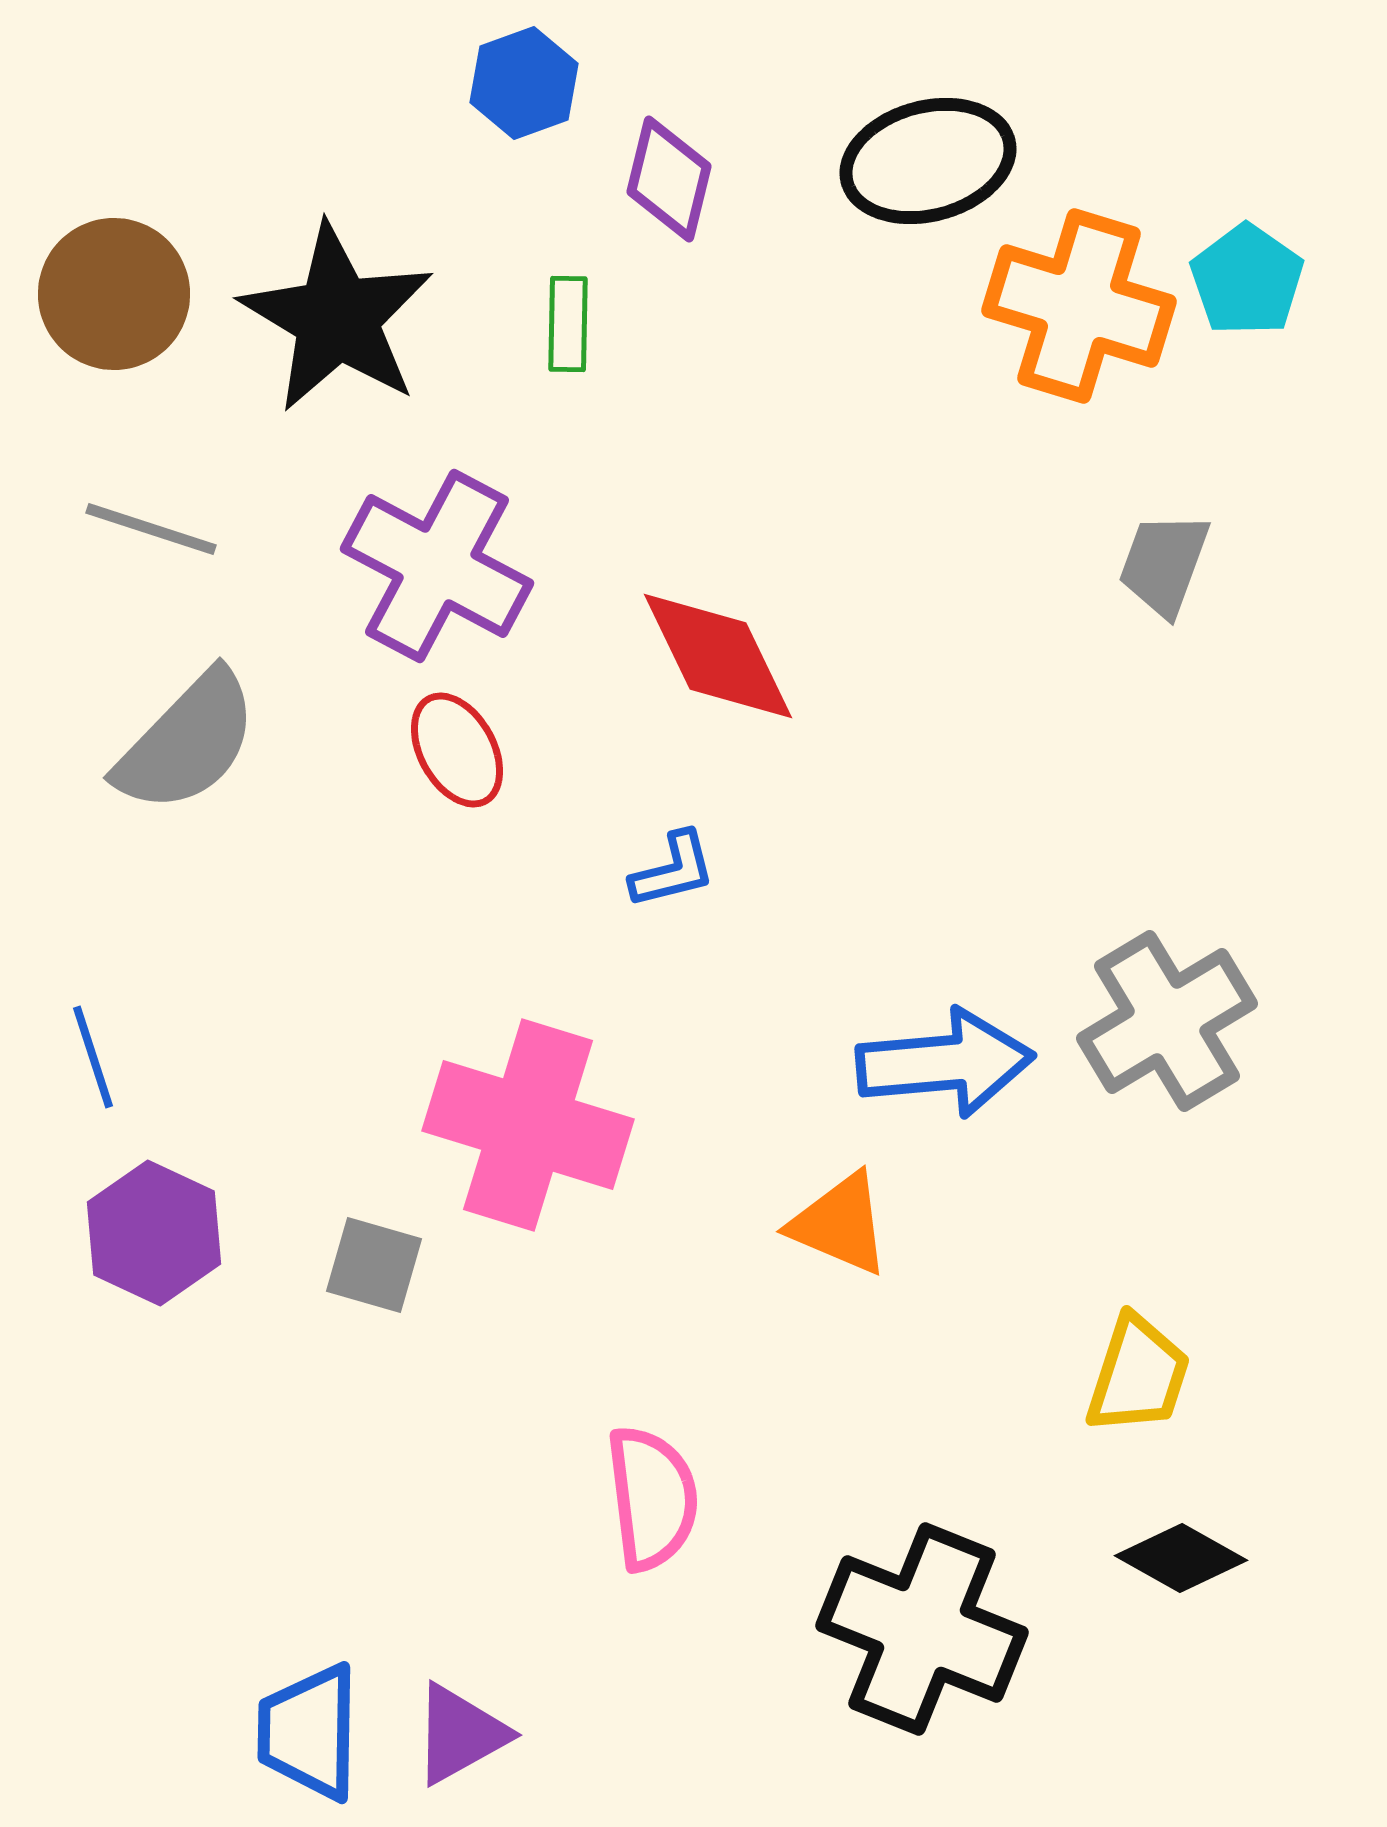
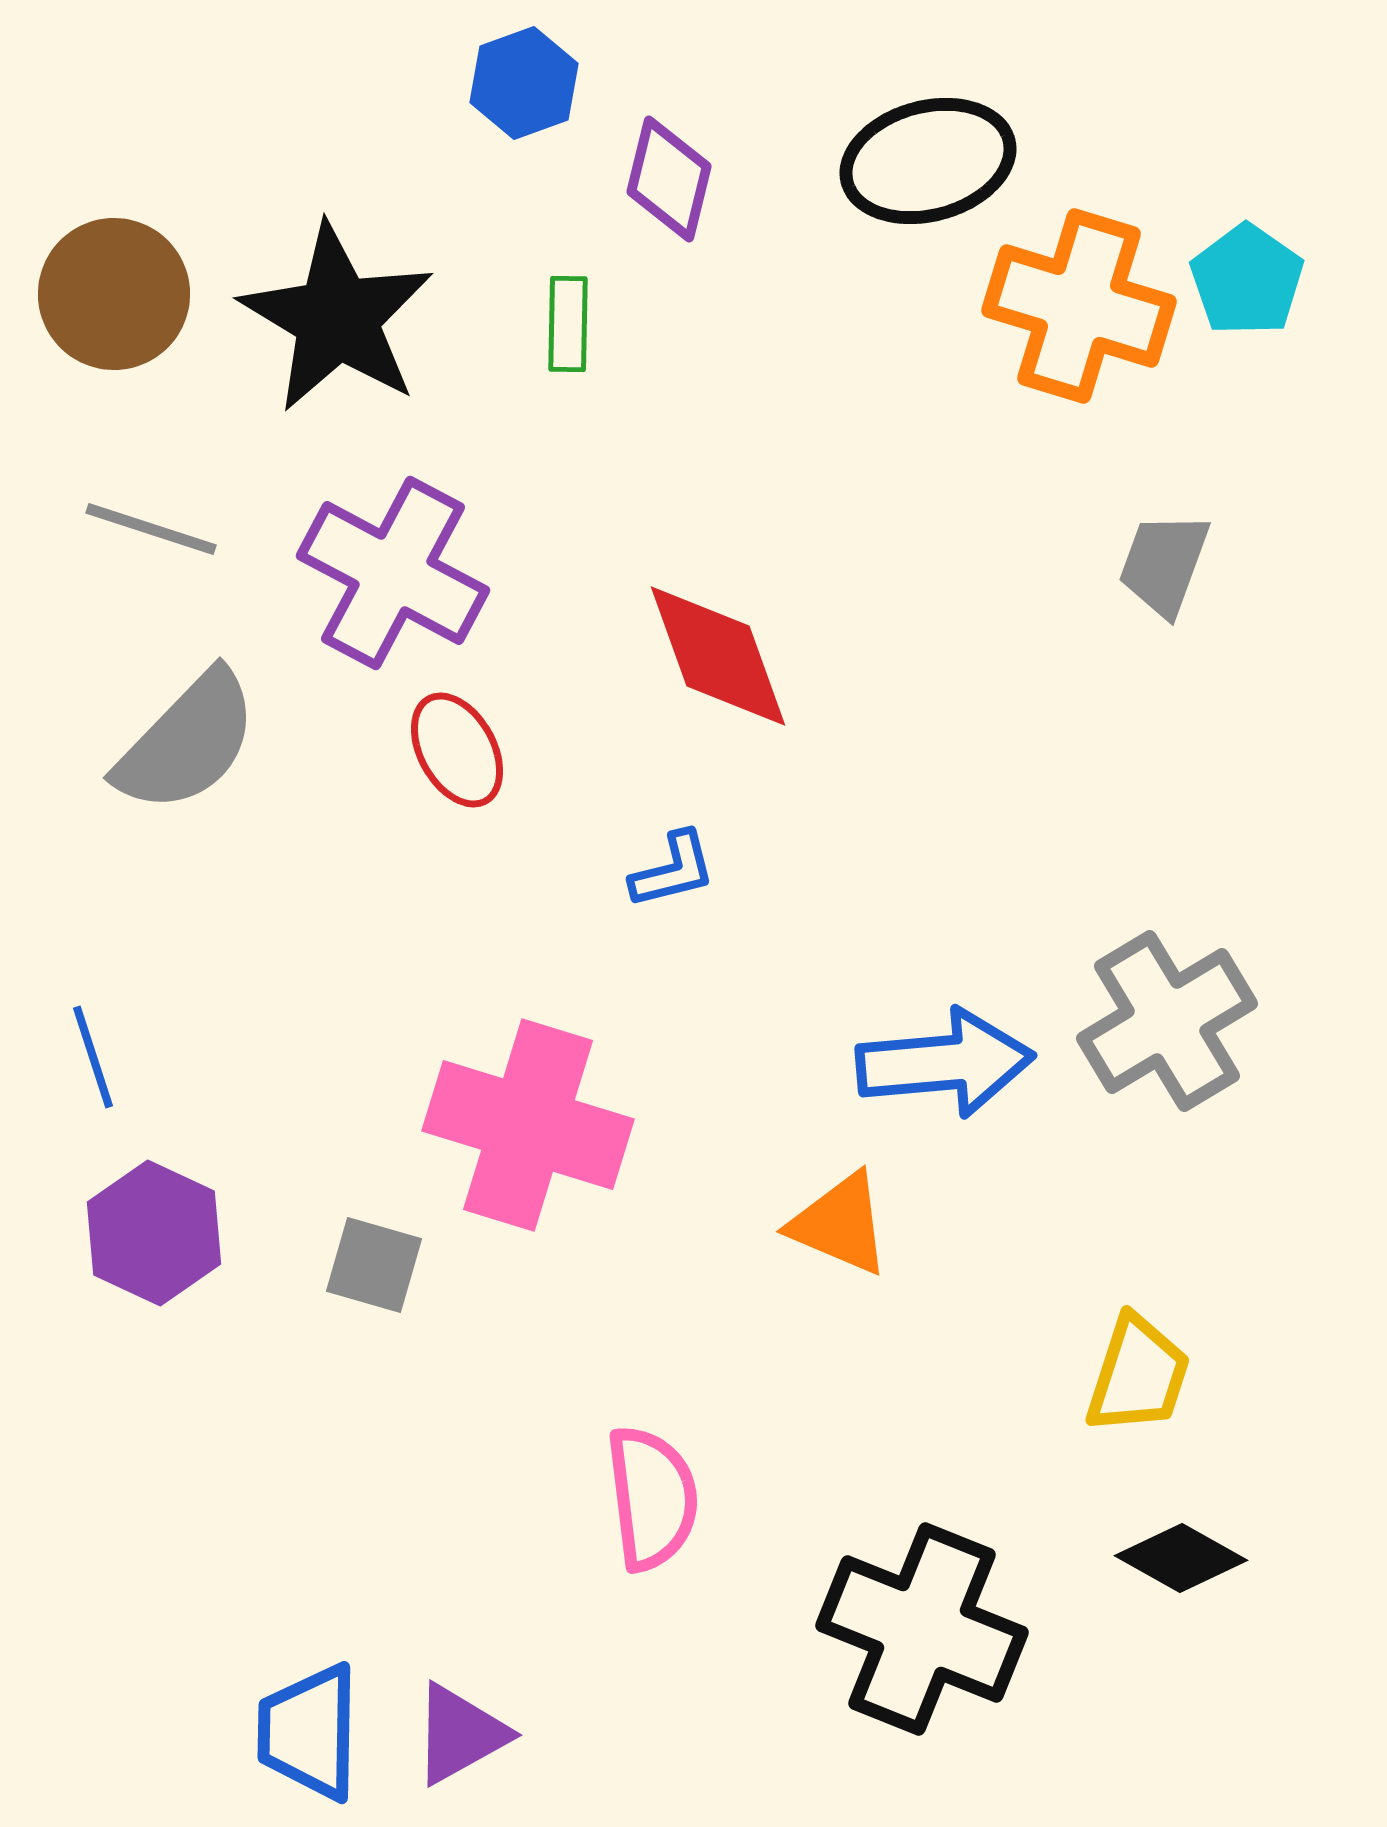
purple cross: moved 44 px left, 7 px down
red diamond: rotated 6 degrees clockwise
